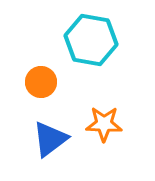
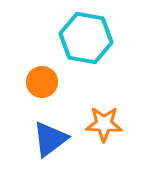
cyan hexagon: moved 5 px left, 2 px up
orange circle: moved 1 px right
